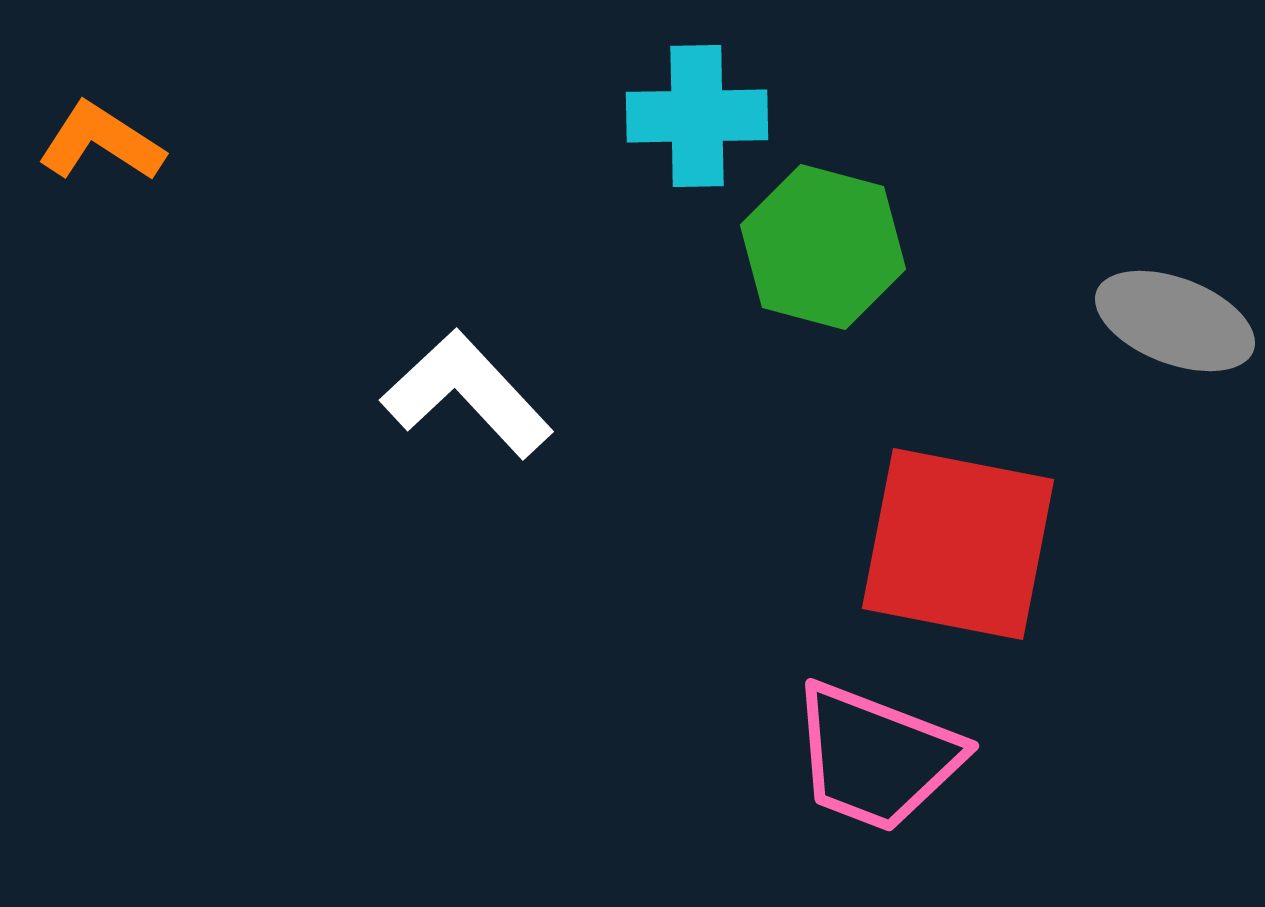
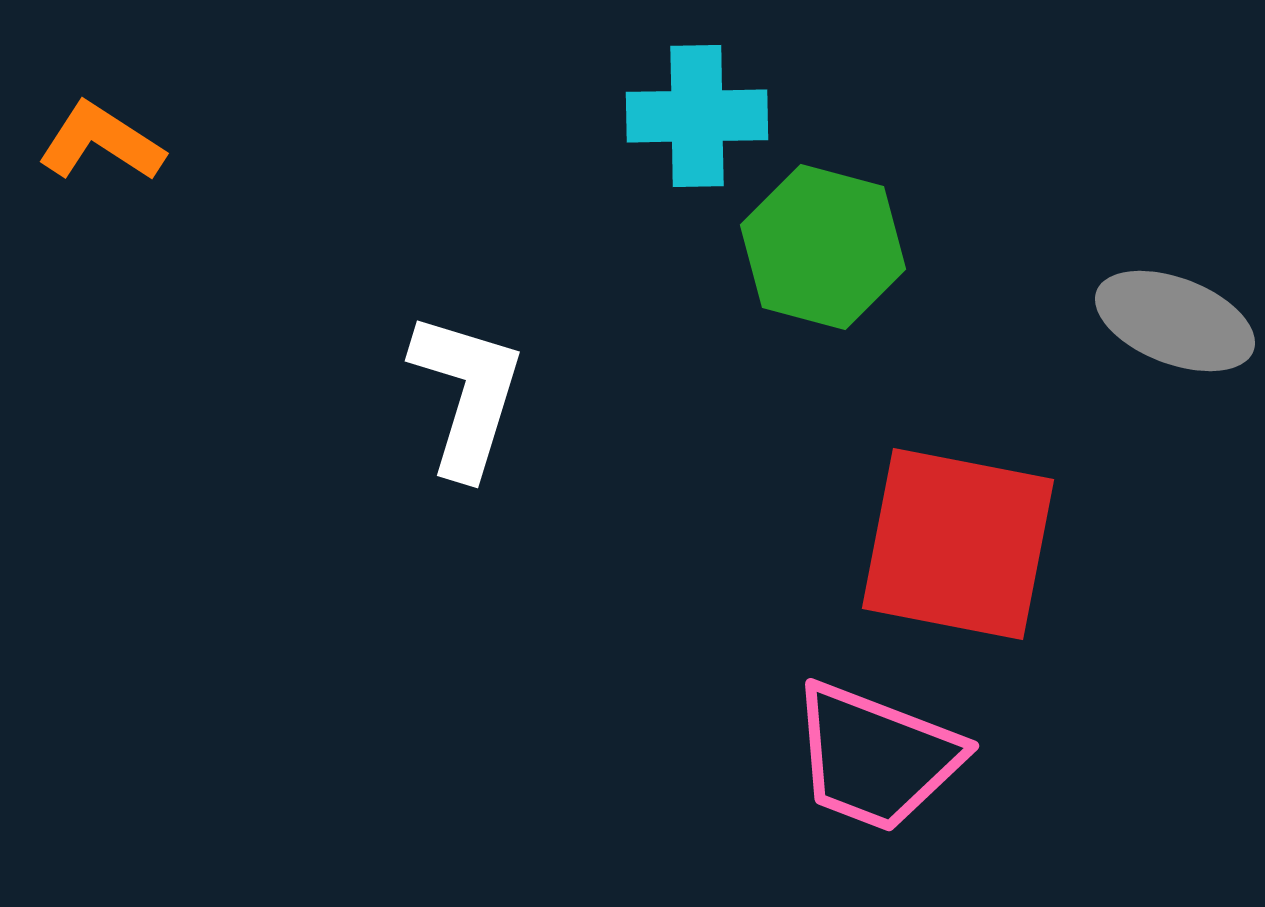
white L-shape: rotated 60 degrees clockwise
